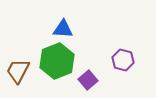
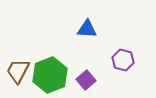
blue triangle: moved 24 px right
green hexagon: moved 7 px left, 14 px down
purple square: moved 2 px left
